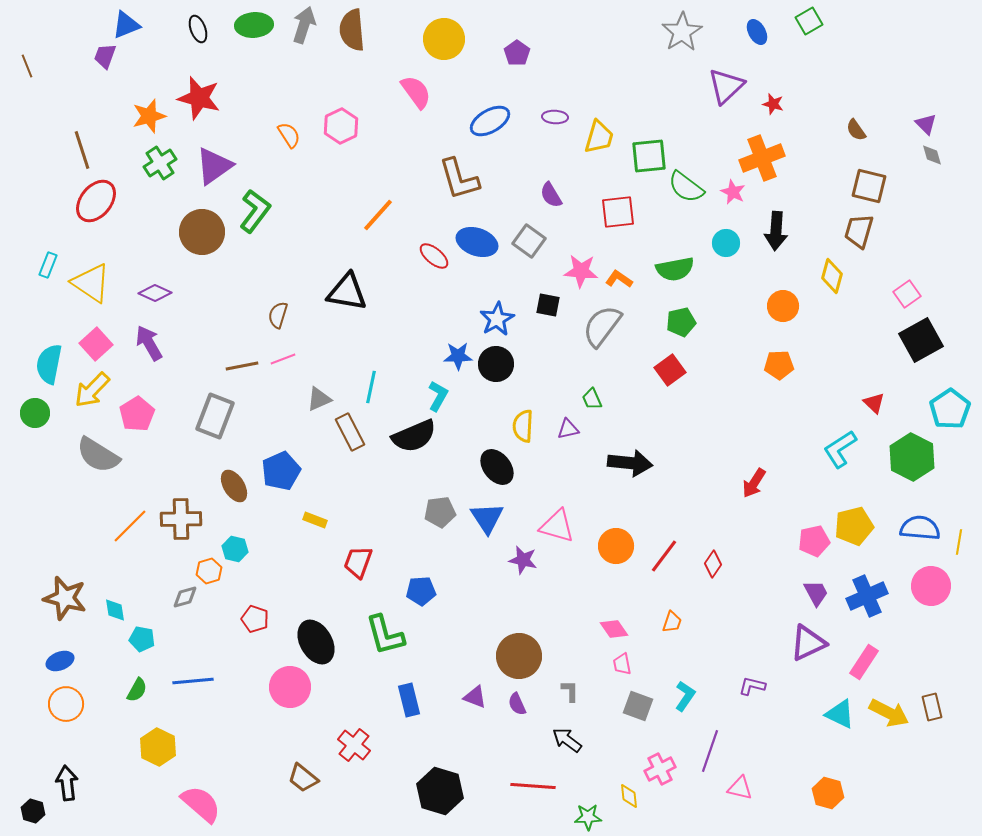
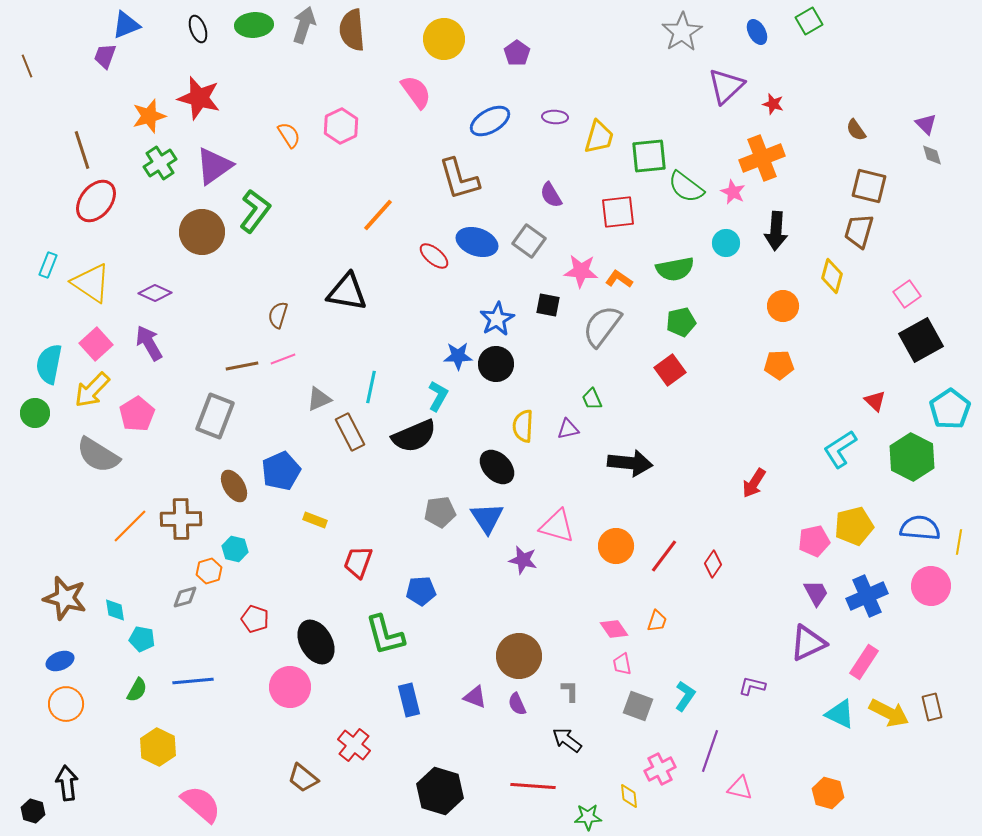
red triangle at (874, 403): moved 1 px right, 2 px up
black ellipse at (497, 467): rotated 6 degrees counterclockwise
orange trapezoid at (672, 622): moved 15 px left, 1 px up
